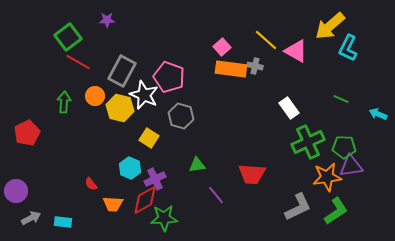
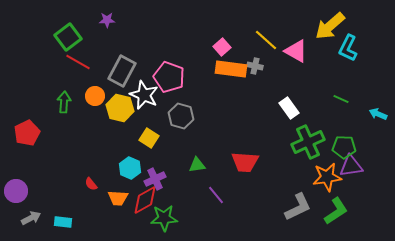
red trapezoid: moved 7 px left, 12 px up
orange trapezoid: moved 5 px right, 6 px up
